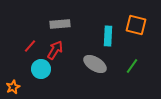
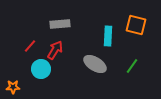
orange star: rotated 24 degrees clockwise
